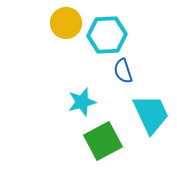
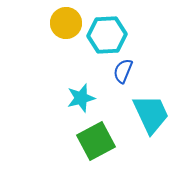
blue semicircle: rotated 40 degrees clockwise
cyan star: moved 1 px left, 4 px up
green square: moved 7 px left
